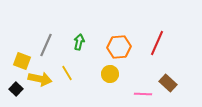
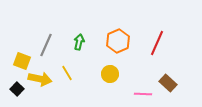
orange hexagon: moved 1 px left, 6 px up; rotated 20 degrees counterclockwise
black square: moved 1 px right
